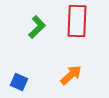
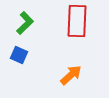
green L-shape: moved 12 px left, 4 px up
blue square: moved 27 px up
